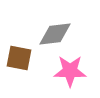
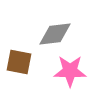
brown square: moved 4 px down
